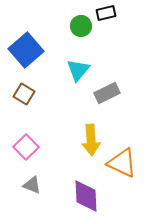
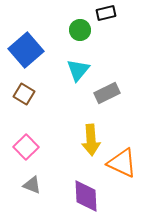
green circle: moved 1 px left, 4 px down
